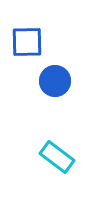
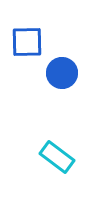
blue circle: moved 7 px right, 8 px up
